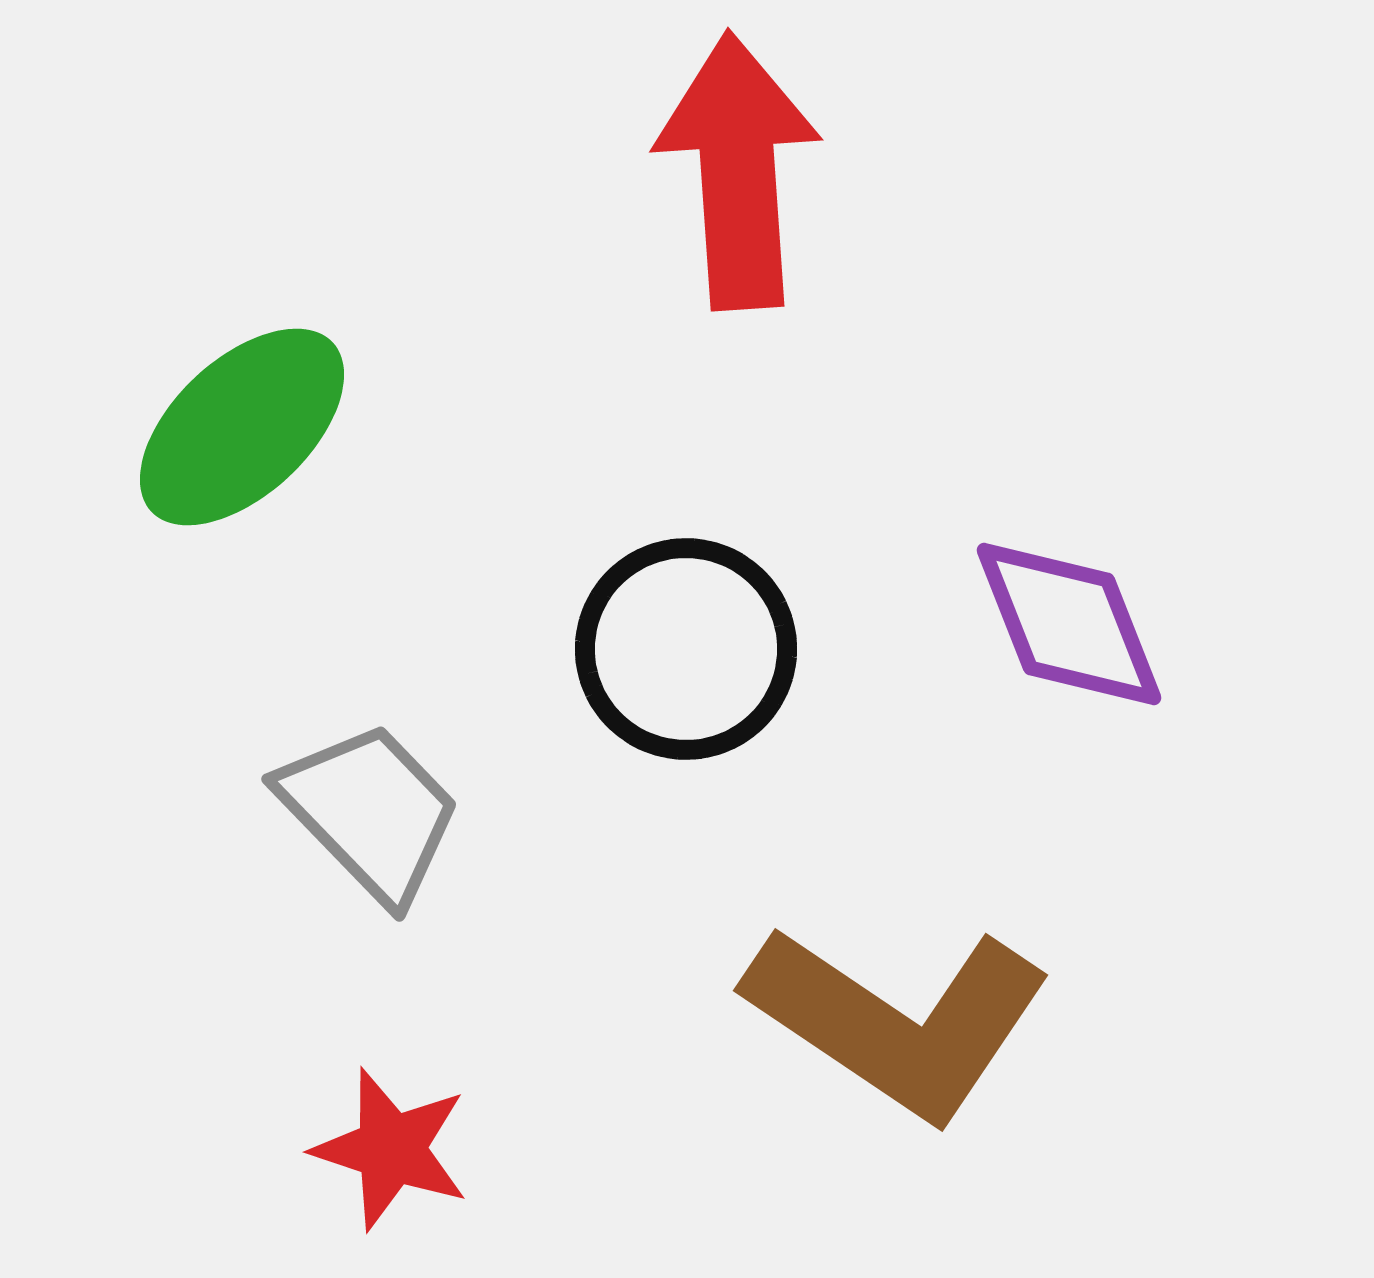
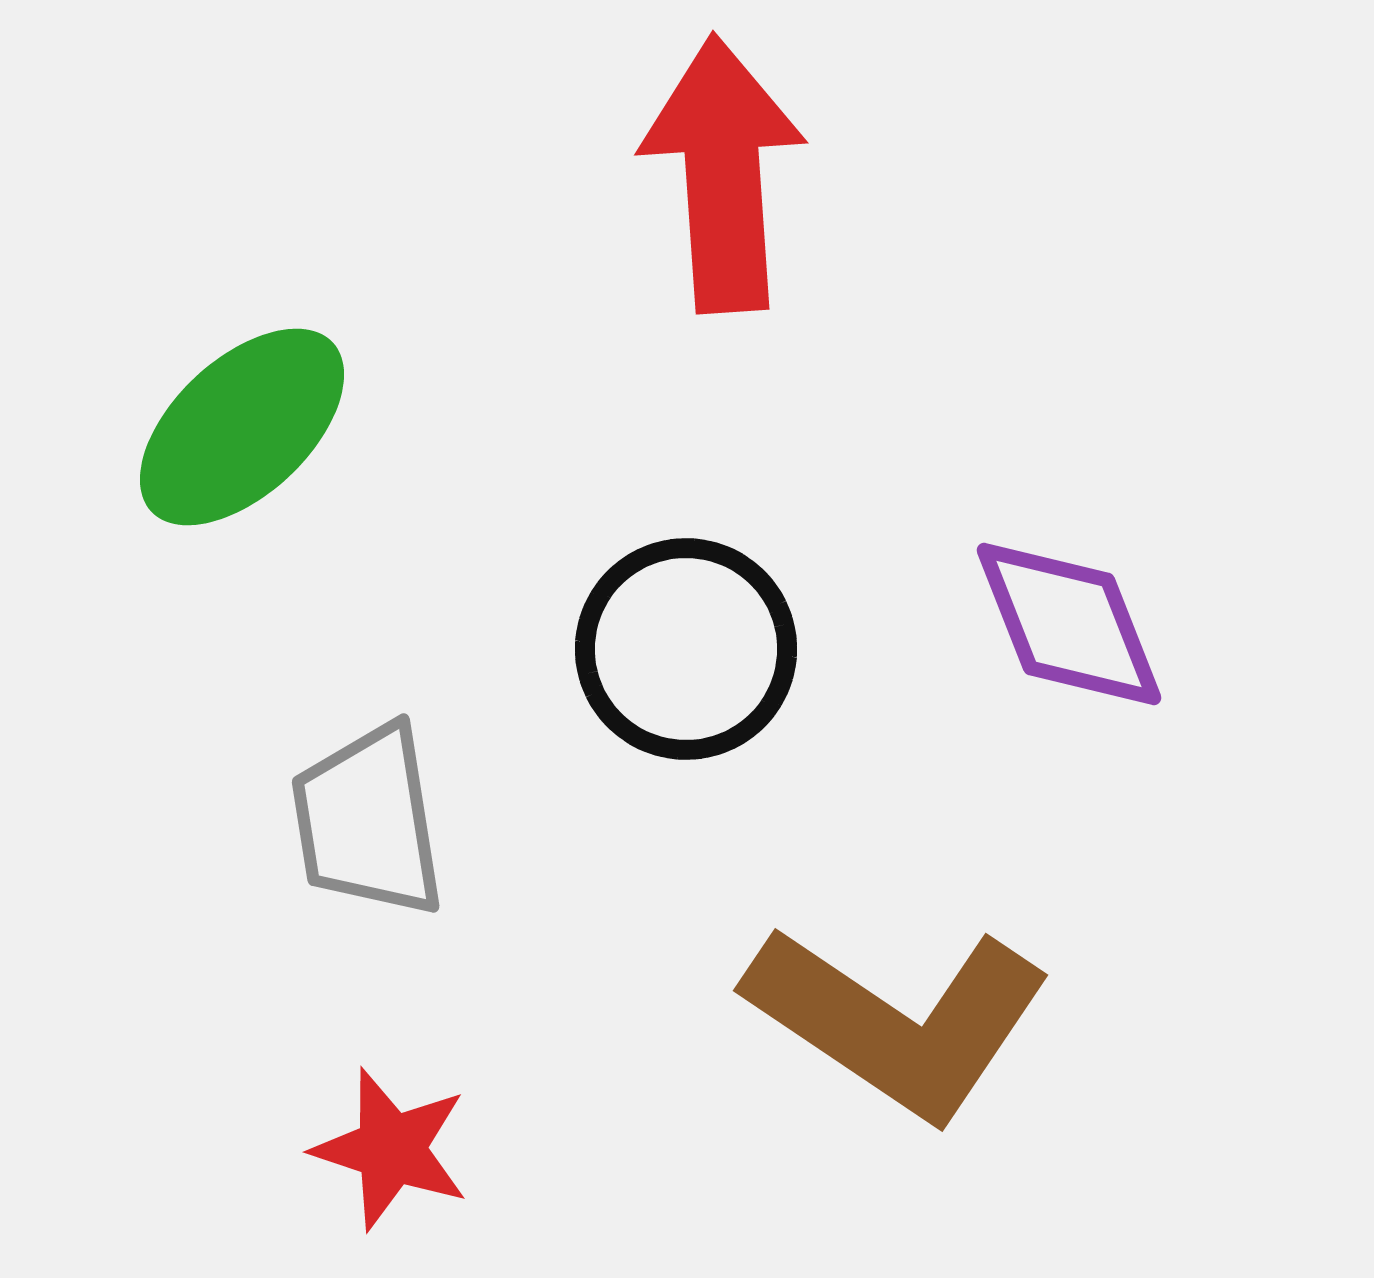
red arrow: moved 15 px left, 3 px down
gray trapezoid: moved 2 px left, 9 px down; rotated 145 degrees counterclockwise
